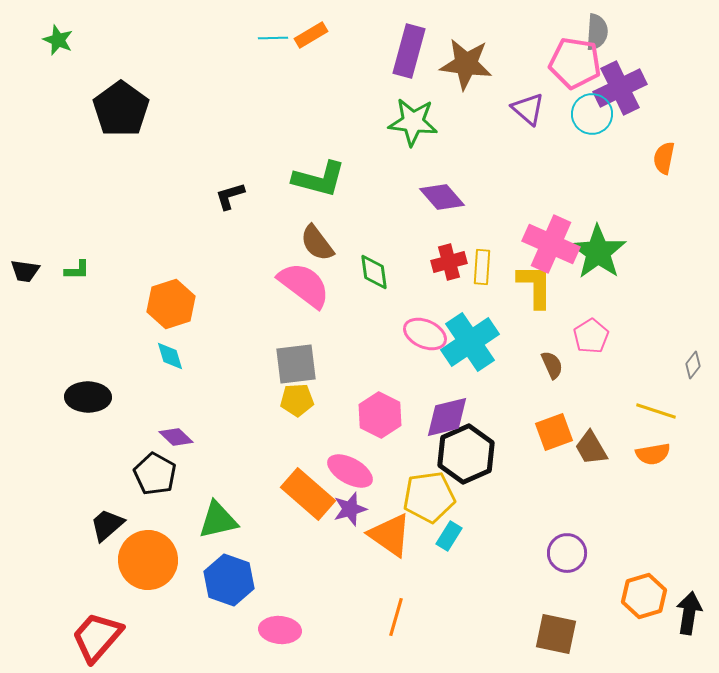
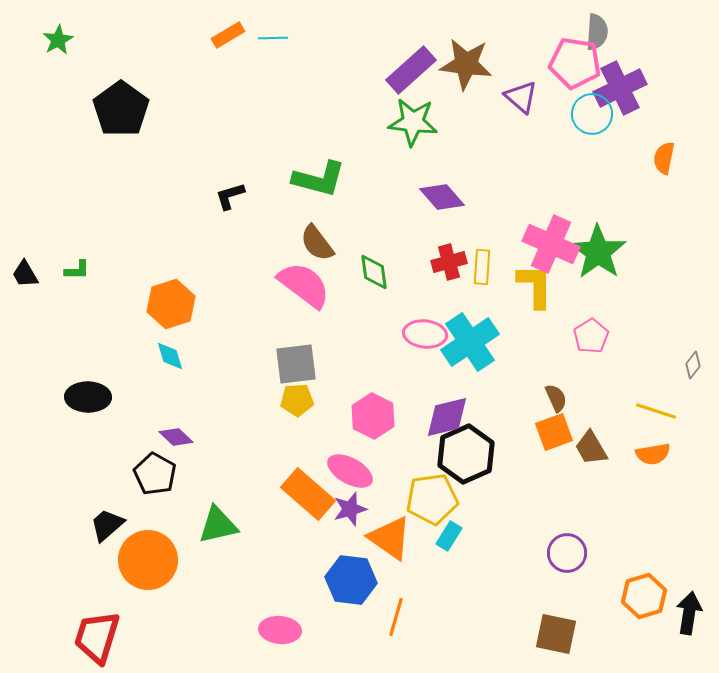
orange rectangle at (311, 35): moved 83 px left
green star at (58, 40): rotated 20 degrees clockwise
purple rectangle at (409, 51): moved 2 px right, 19 px down; rotated 33 degrees clockwise
purple triangle at (528, 109): moved 7 px left, 12 px up
black trapezoid at (25, 271): moved 3 px down; rotated 52 degrees clockwise
pink ellipse at (425, 334): rotated 18 degrees counterclockwise
brown semicircle at (552, 365): moved 4 px right, 33 px down
pink hexagon at (380, 415): moved 7 px left, 1 px down
yellow pentagon at (429, 497): moved 3 px right, 2 px down
green triangle at (218, 520): moved 5 px down
orange triangle at (390, 535): moved 3 px down
blue hexagon at (229, 580): moved 122 px right; rotated 12 degrees counterclockwise
red trapezoid at (97, 637): rotated 24 degrees counterclockwise
